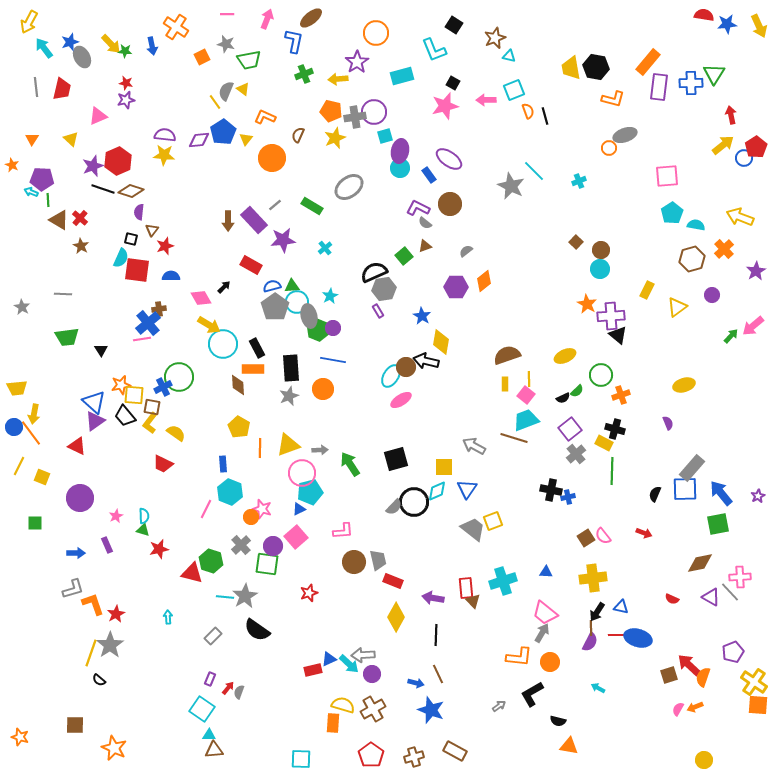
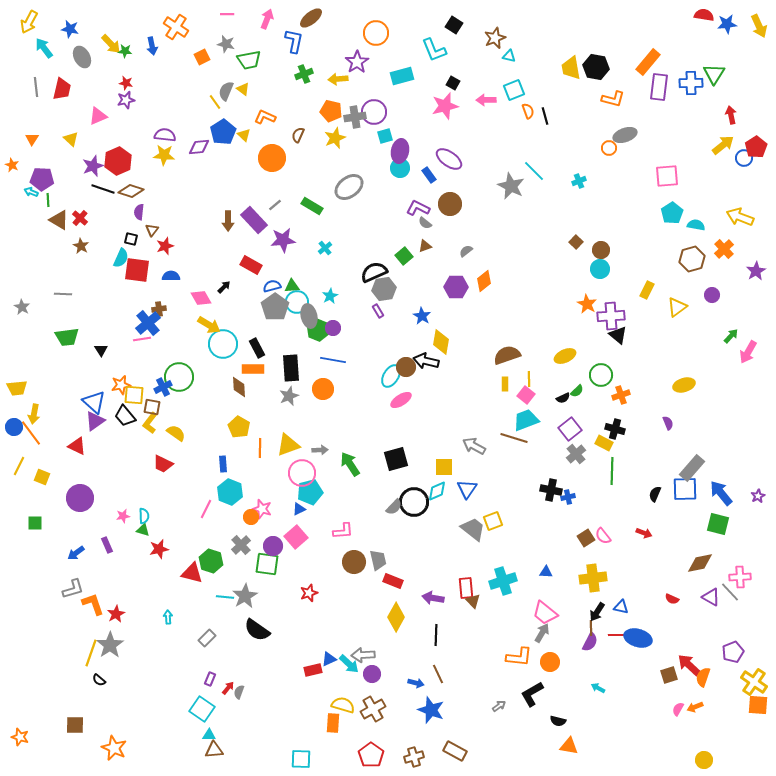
blue star at (70, 42): moved 13 px up; rotated 30 degrees clockwise
yellow triangle at (246, 139): moved 2 px left, 4 px up; rotated 24 degrees counterclockwise
purple diamond at (199, 140): moved 7 px down
pink arrow at (753, 326): moved 5 px left, 26 px down; rotated 20 degrees counterclockwise
brown diamond at (238, 385): moved 1 px right, 2 px down
pink star at (116, 516): moved 7 px right; rotated 16 degrees clockwise
green square at (718, 524): rotated 25 degrees clockwise
blue arrow at (76, 553): rotated 144 degrees clockwise
gray rectangle at (213, 636): moved 6 px left, 2 px down
